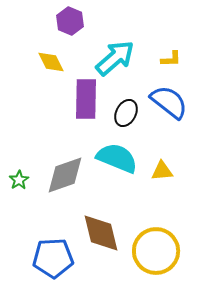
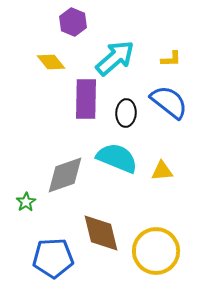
purple hexagon: moved 3 px right, 1 px down
yellow diamond: rotated 12 degrees counterclockwise
black ellipse: rotated 24 degrees counterclockwise
green star: moved 7 px right, 22 px down
